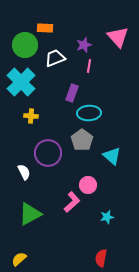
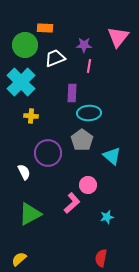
pink triangle: rotated 20 degrees clockwise
purple star: rotated 21 degrees clockwise
purple rectangle: rotated 18 degrees counterclockwise
pink L-shape: moved 1 px down
